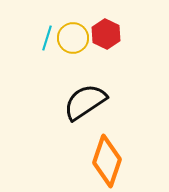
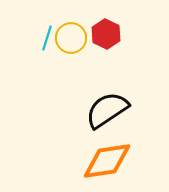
yellow circle: moved 2 px left
black semicircle: moved 22 px right, 8 px down
orange diamond: rotated 63 degrees clockwise
